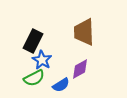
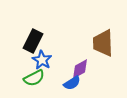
brown trapezoid: moved 19 px right, 11 px down
blue semicircle: moved 11 px right, 2 px up
